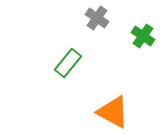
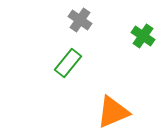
gray cross: moved 17 px left, 2 px down
orange triangle: rotated 51 degrees counterclockwise
